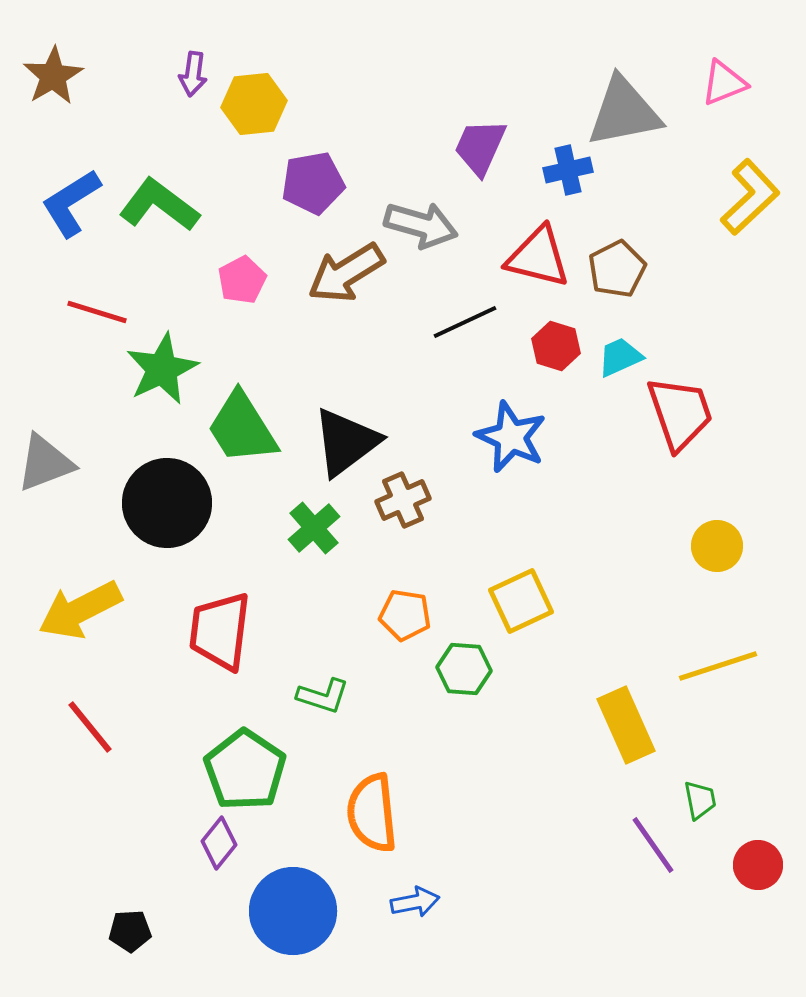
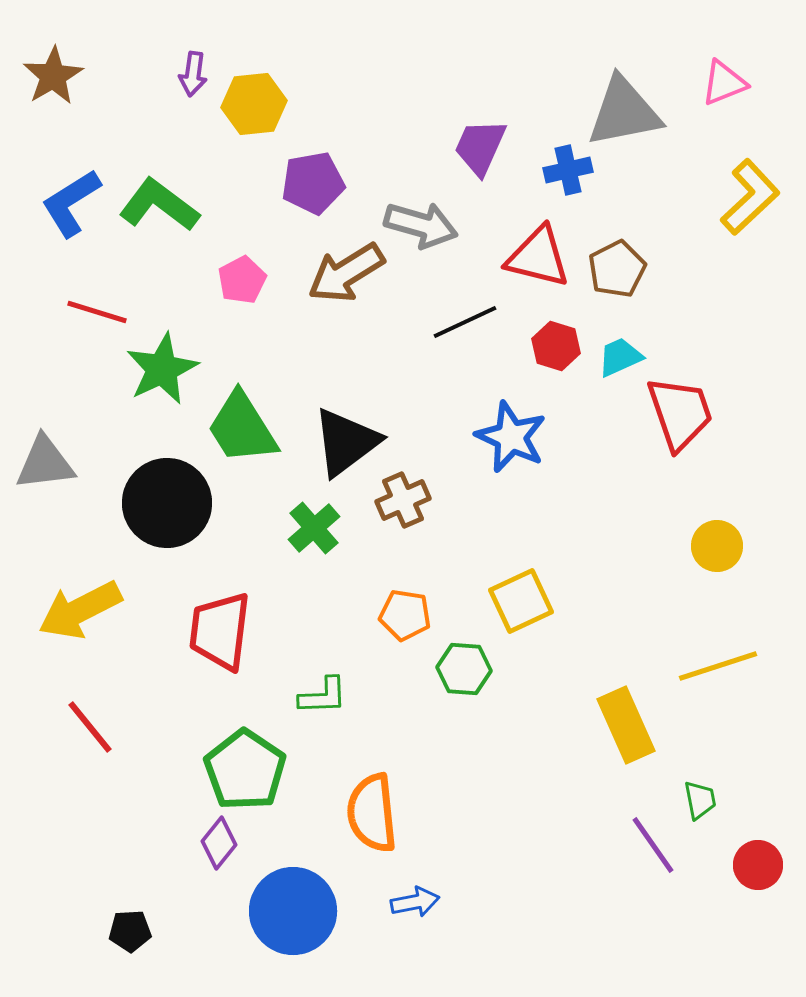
gray triangle at (45, 463): rotated 14 degrees clockwise
green L-shape at (323, 696): rotated 20 degrees counterclockwise
